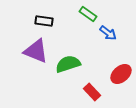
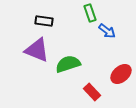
green rectangle: moved 2 px right, 1 px up; rotated 36 degrees clockwise
blue arrow: moved 1 px left, 2 px up
purple triangle: moved 1 px right, 1 px up
